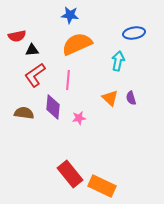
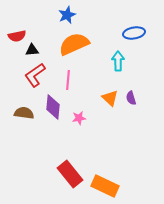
blue star: moved 3 px left; rotated 30 degrees counterclockwise
orange semicircle: moved 3 px left
cyan arrow: rotated 12 degrees counterclockwise
orange rectangle: moved 3 px right
